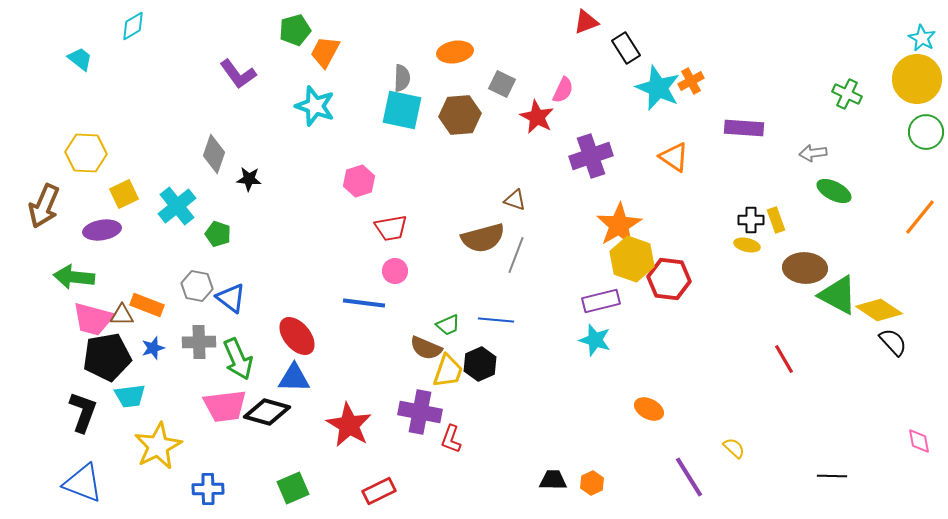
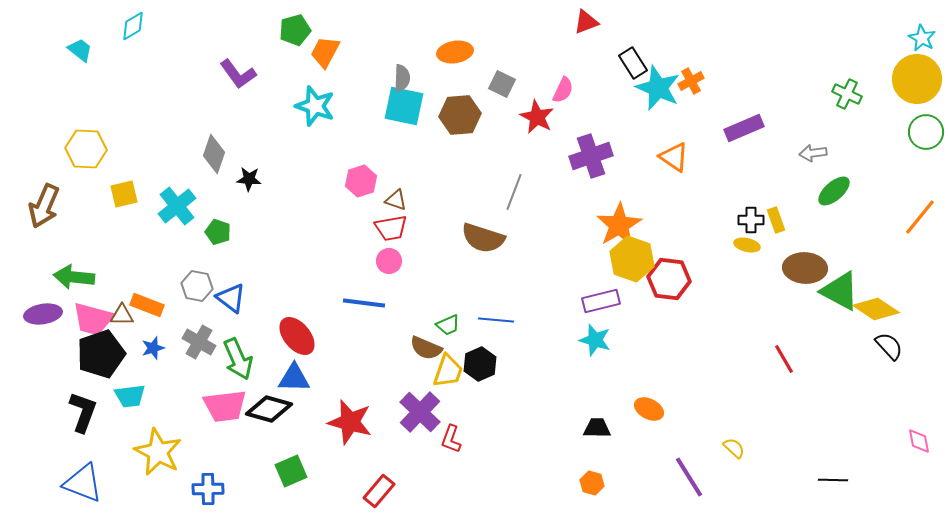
black rectangle at (626, 48): moved 7 px right, 15 px down
cyan trapezoid at (80, 59): moved 9 px up
cyan square at (402, 110): moved 2 px right, 4 px up
purple rectangle at (744, 128): rotated 27 degrees counterclockwise
yellow hexagon at (86, 153): moved 4 px up
pink hexagon at (359, 181): moved 2 px right
green ellipse at (834, 191): rotated 68 degrees counterclockwise
yellow square at (124, 194): rotated 12 degrees clockwise
brown triangle at (515, 200): moved 119 px left
purple ellipse at (102, 230): moved 59 px left, 84 px down
green pentagon at (218, 234): moved 2 px up
brown semicircle at (483, 238): rotated 33 degrees clockwise
gray line at (516, 255): moved 2 px left, 63 px up
pink circle at (395, 271): moved 6 px left, 10 px up
green triangle at (838, 295): moved 2 px right, 4 px up
yellow diamond at (879, 310): moved 3 px left, 1 px up
gray cross at (199, 342): rotated 32 degrees clockwise
black semicircle at (893, 342): moved 4 px left, 4 px down
black pentagon at (107, 357): moved 6 px left, 3 px up; rotated 9 degrees counterclockwise
black diamond at (267, 412): moved 2 px right, 3 px up
purple cross at (420, 412): rotated 33 degrees clockwise
red star at (349, 425): moved 1 px right, 3 px up; rotated 15 degrees counterclockwise
yellow star at (158, 446): moved 6 px down; rotated 18 degrees counterclockwise
black line at (832, 476): moved 1 px right, 4 px down
black trapezoid at (553, 480): moved 44 px right, 52 px up
orange hexagon at (592, 483): rotated 20 degrees counterclockwise
green square at (293, 488): moved 2 px left, 17 px up
red rectangle at (379, 491): rotated 24 degrees counterclockwise
